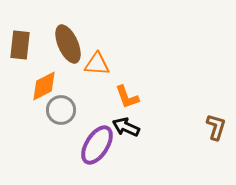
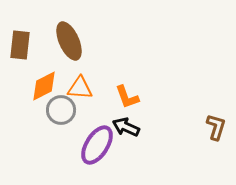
brown ellipse: moved 1 px right, 3 px up
orange triangle: moved 17 px left, 24 px down
